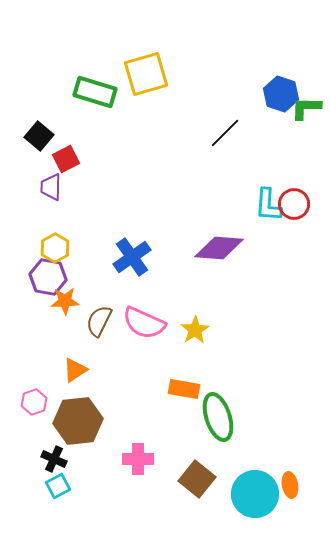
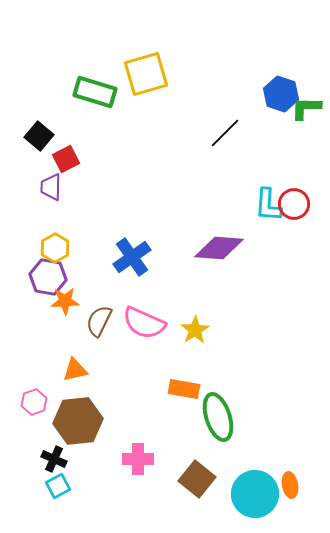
orange triangle: rotated 20 degrees clockwise
